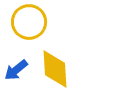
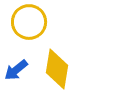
yellow diamond: moved 2 px right; rotated 12 degrees clockwise
